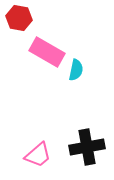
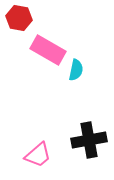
pink rectangle: moved 1 px right, 2 px up
black cross: moved 2 px right, 7 px up
